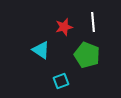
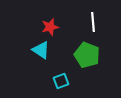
red star: moved 14 px left
